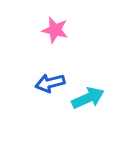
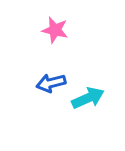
blue arrow: moved 1 px right
